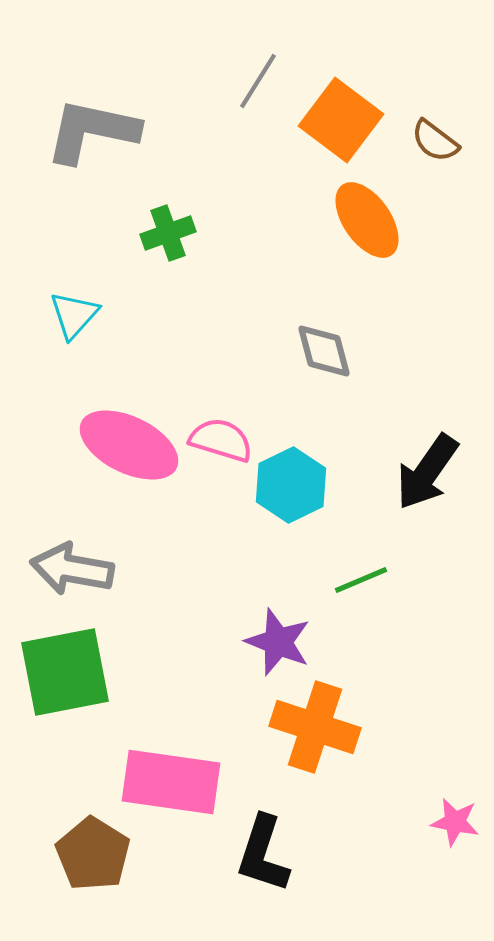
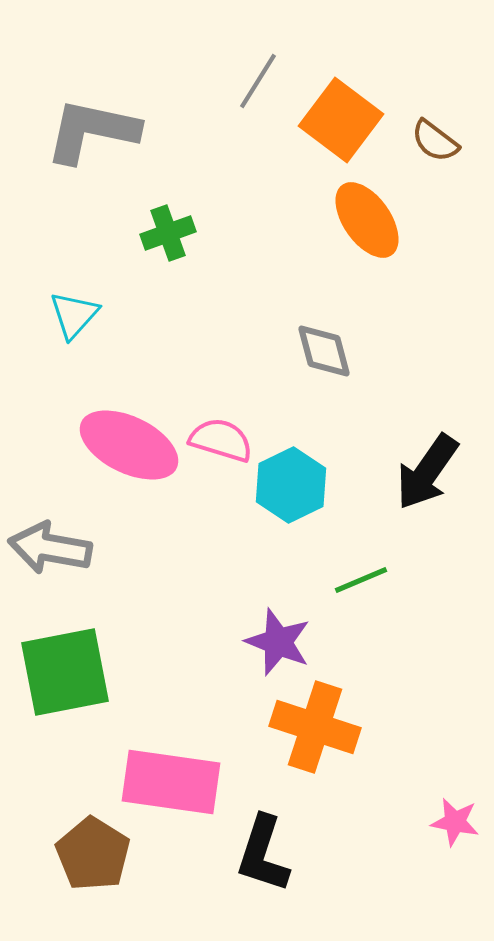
gray arrow: moved 22 px left, 21 px up
